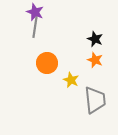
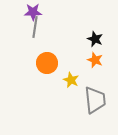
purple star: moved 2 px left; rotated 24 degrees counterclockwise
